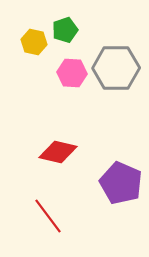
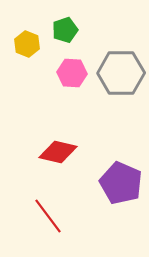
yellow hexagon: moved 7 px left, 2 px down; rotated 10 degrees clockwise
gray hexagon: moved 5 px right, 5 px down
